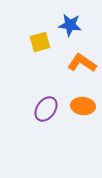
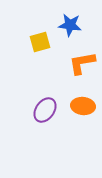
orange L-shape: rotated 44 degrees counterclockwise
purple ellipse: moved 1 px left, 1 px down
